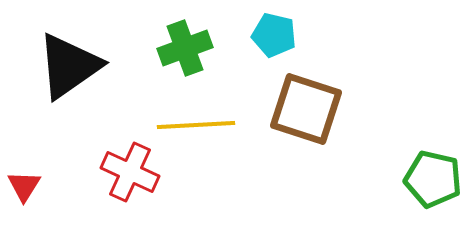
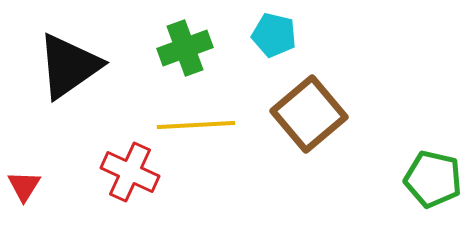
brown square: moved 3 px right, 5 px down; rotated 32 degrees clockwise
